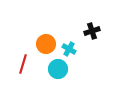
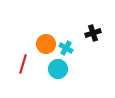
black cross: moved 1 px right, 2 px down
cyan cross: moved 3 px left, 1 px up
